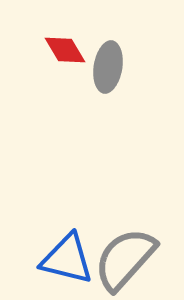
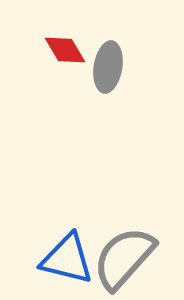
gray semicircle: moved 1 px left, 1 px up
